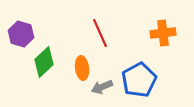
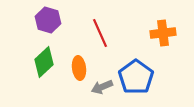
purple hexagon: moved 27 px right, 14 px up
orange ellipse: moved 3 px left
blue pentagon: moved 3 px left, 3 px up; rotated 8 degrees counterclockwise
